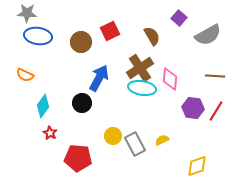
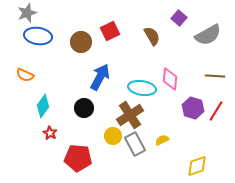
gray star: rotated 24 degrees counterclockwise
brown cross: moved 10 px left, 47 px down
blue arrow: moved 1 px right, 1 px up
black circle: moved 2 px right, 5 px down
purple hexagon: rotated 10 degrees clockwise
